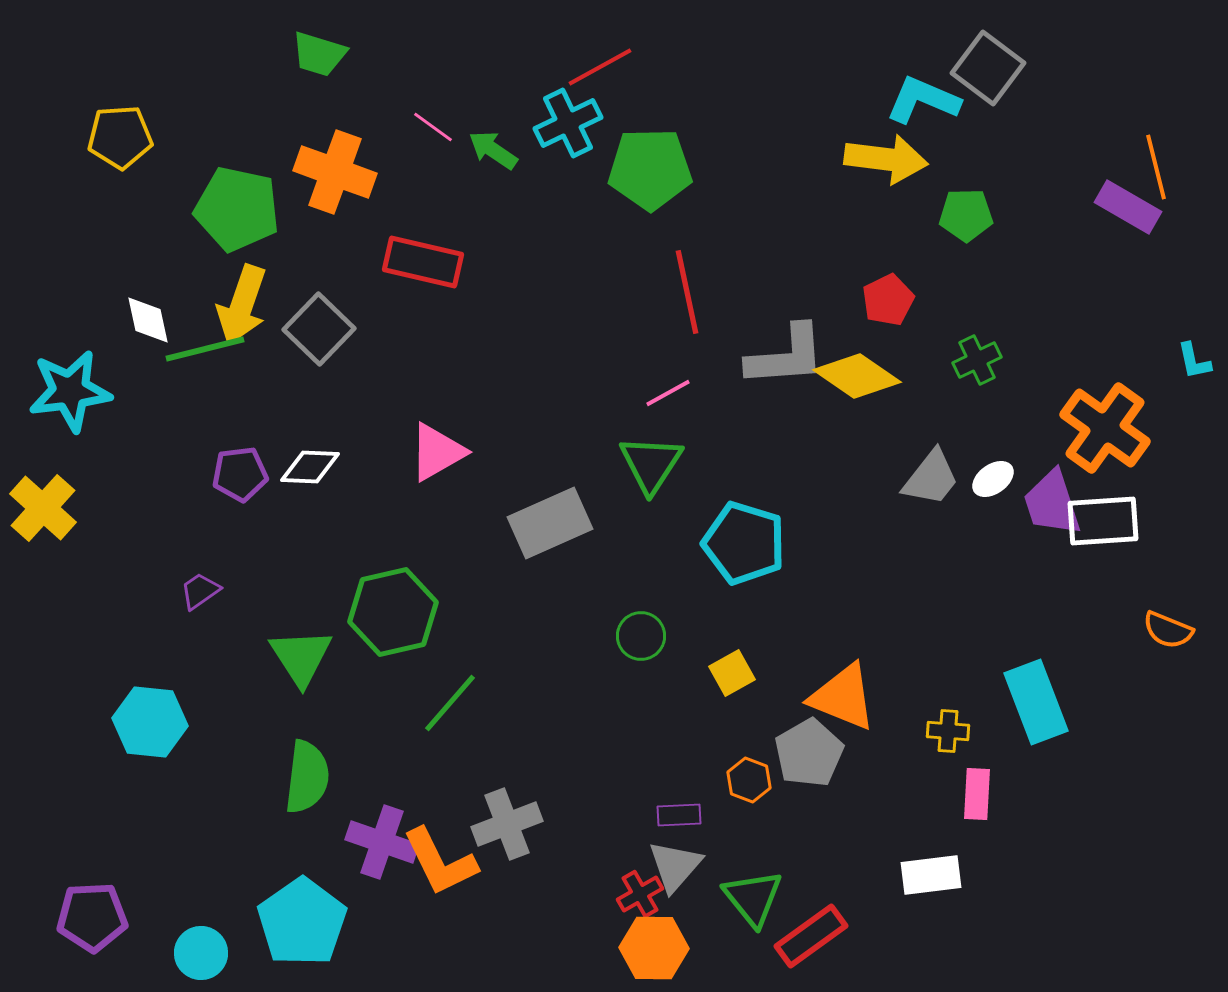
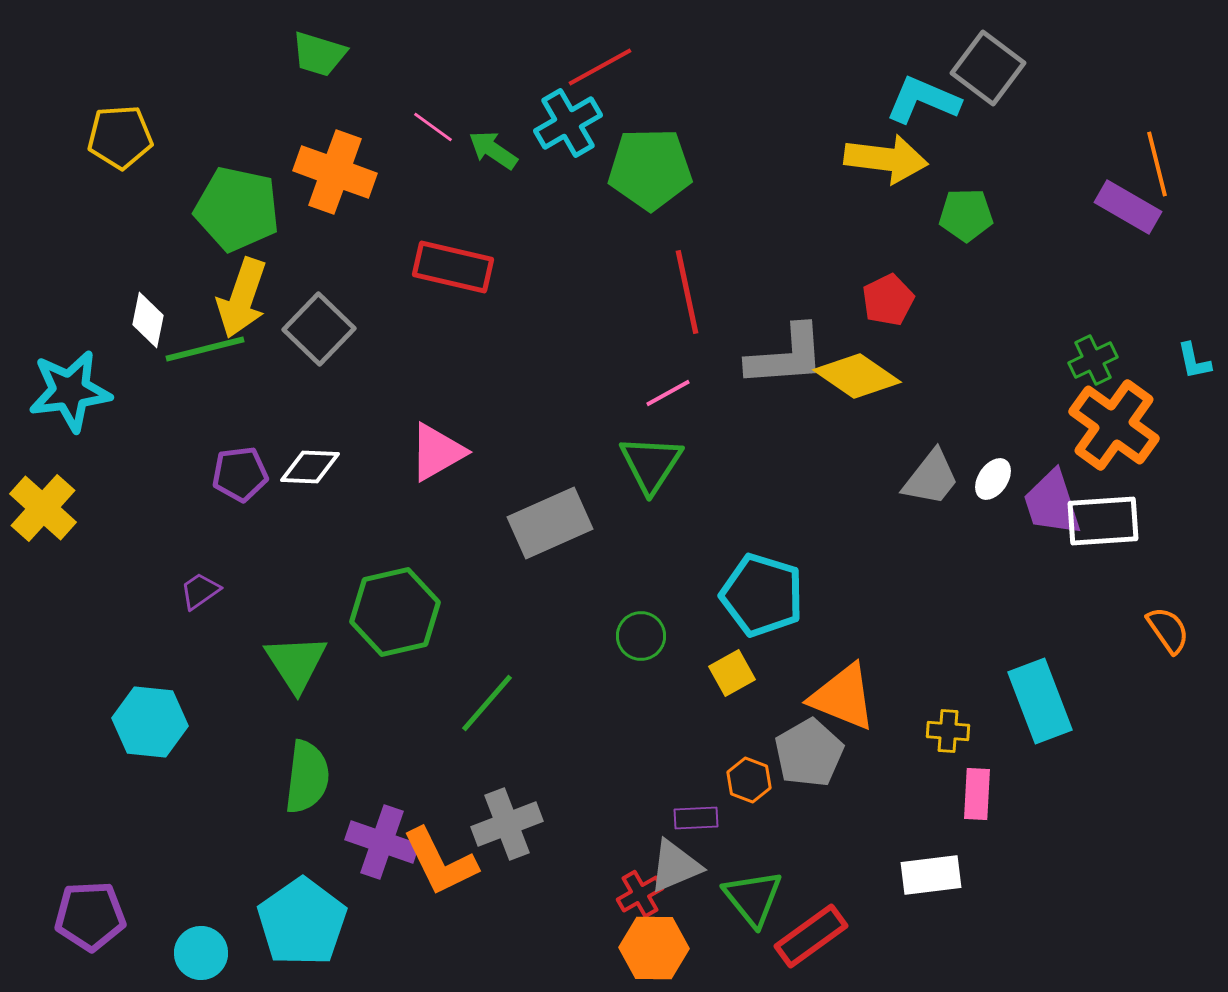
cyan cross at (568, 123): rotated 4 degrees counterclockwise
orange line at (1156, 167): moved 1 px right, 3 px up
red rectangle at (423, 262): moved 30 px right, 5 px down
yellow arrow at (242, 305): moved 7 px up
white diamond at (148, 320): rotated 24 degrees clockwise
green cross at (977, 360): moved 116 px right
orange cross at (1105, 428): moved 9 px right, 3 px up
white ellipse at (993, 479): rotated 21 degrees counterclockwise
cyan pentagon at (744, 543): moved 18 px right, 52 px down
green hexagon at (393, 612): moved 2 px right
orange semicircle at (1168, 630): rotated 147 degrees counterclockwise
green triangle at (301, 657): moved 5 px left, 6 px down
cyan rectangle at (1036, 702): moved 4 px right, 1 px up
green line at (450, 703): moved 37 px right
purple rectangle at (679, 815): moved 17 px right, 3 px down
gray triangle at (675, 866): rotated 26 degrees clockwise
purple pentagon at (92, 917): moved 2 px left, 1 px up
